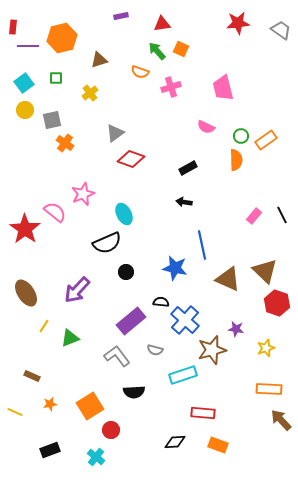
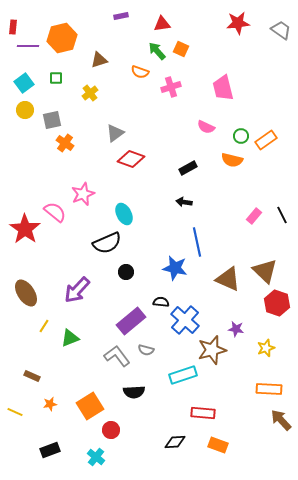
orange semicircle at (236, 160): moved 4 px left; rotated 105 degrees clockwise
blue line at (202, 245): moved 5 px left, 3 px up
gray semicircle at (155, 350): moved 9 px left
